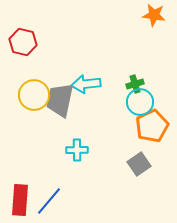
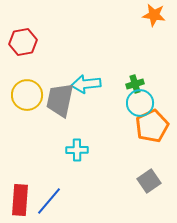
red hexagon: rotated 24 degrees counterclockwise
yellow circle: moved 7 px left
cyan circle: moved 1 px down
gray square: moved 10 px right, 17 px down
